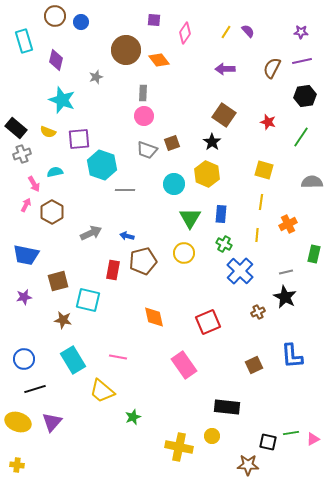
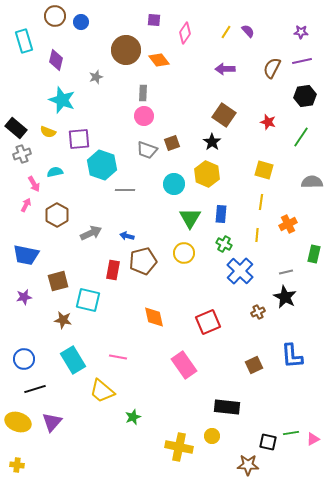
brown hexagon at (52, 212): moved 5 px right, 3 px down
